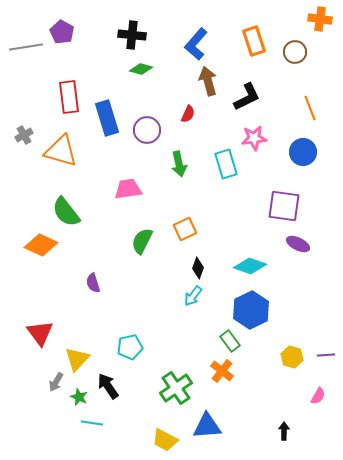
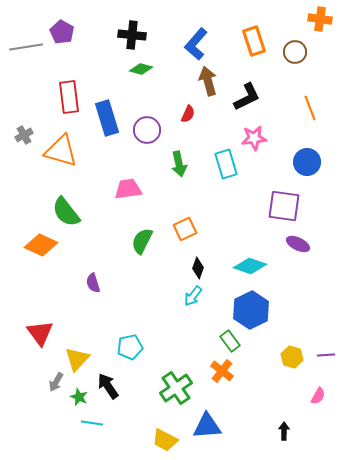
blue circle at (303, 152): moved 4 px right, 10 px down
